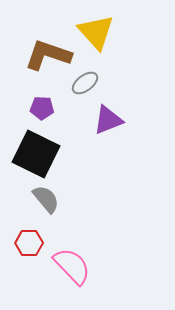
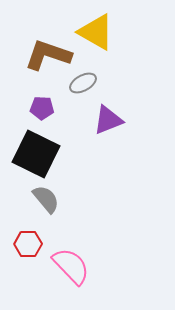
yellow triangle: rotated 18 degrees counterclockwise
gray ellipse: moved 2 px left; rotated 8 degrees clockwise
red hexagon: moved 1 px left, 1 px down
pink semicircle: moved 1 px left
